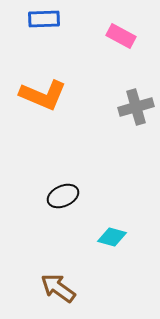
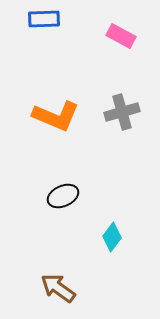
orange L-shape: moved 13 px right, 21 px down
gray cross: moved 14 px left, 5 px down
cyan diamond: rotated 68 degrees counterclockwise
